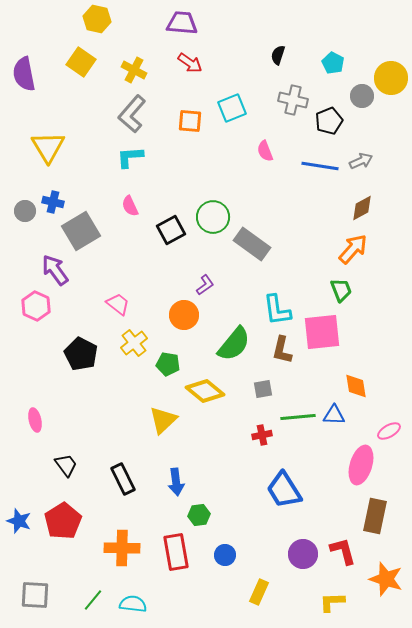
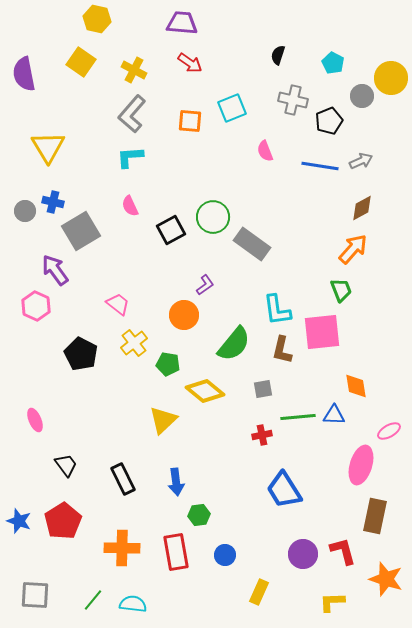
pink ellipse at (35, 420): rotated 10 degrees counterclockwise
